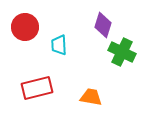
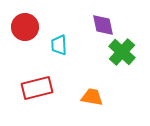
purple diamond: rotated 30 degrees counterclockwise
green cross: rotated 16 degrees clockwise
orange trapezoid: moved 1 px right
